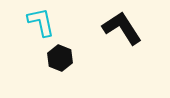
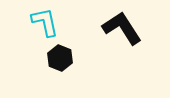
cyan L-shape: moved 4 px right
